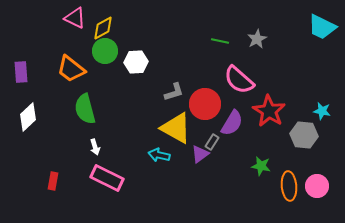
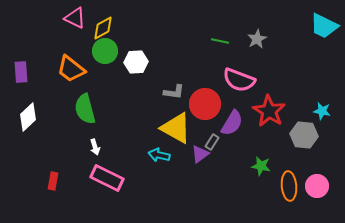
cyan trapezoid: moved 2 px right, 1 px up
pink semicircle: rotated 20 degrees counterclockwise
gray L-shape: rotated 25 degrees clockwise
